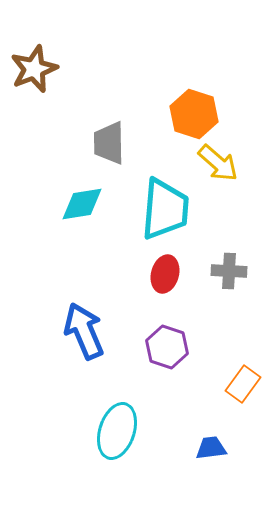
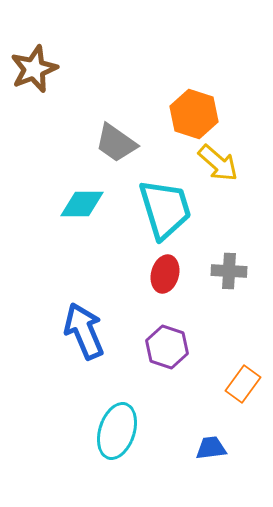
gray trapezoid: moved 7 px right; rotated 54 degrees counterclockwise
cyan diamond: rotated 9 degrees clockwise
cyan trapezoid: rotated 22 degrees counterclockwise
